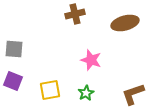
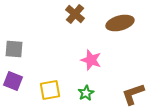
brown cross: rotated 36 degrees counterclockwise
brown ellipse: moved 5 px left
